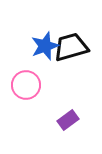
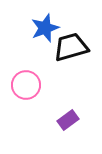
blue star: moved 18 px up
